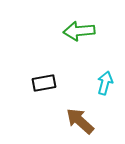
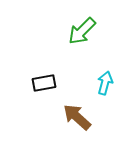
green arrow: moved 3 px right; rotated 40 degrees counterclockwise
brown arrow: moved 3 px left, 4 px up
